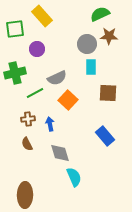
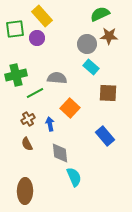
purple circle: moved 11 px up
cyan rectangle: rotated 49 degrees counterclockwise
green cross: moved 1 px right, 2 px down
gray semicircle: rotated 150 degrees counterclockwise
orange square: moved 2 px right, 8 px down
brown cross: rotated 24 degrees counterclockwise
gray diamond: rotated 10 degrees clockwise
brown ellipse: moved 4 px up
